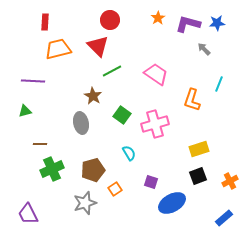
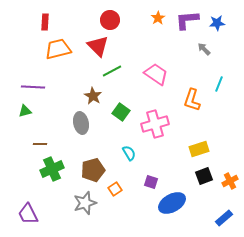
purple L-shape: moved 1 px left, 4 px up; rotated 20 degrees counterclockwise
purple line: moved 6 px down
green square: moved 1 px left, 3 px up
black square: moved 6 px right
